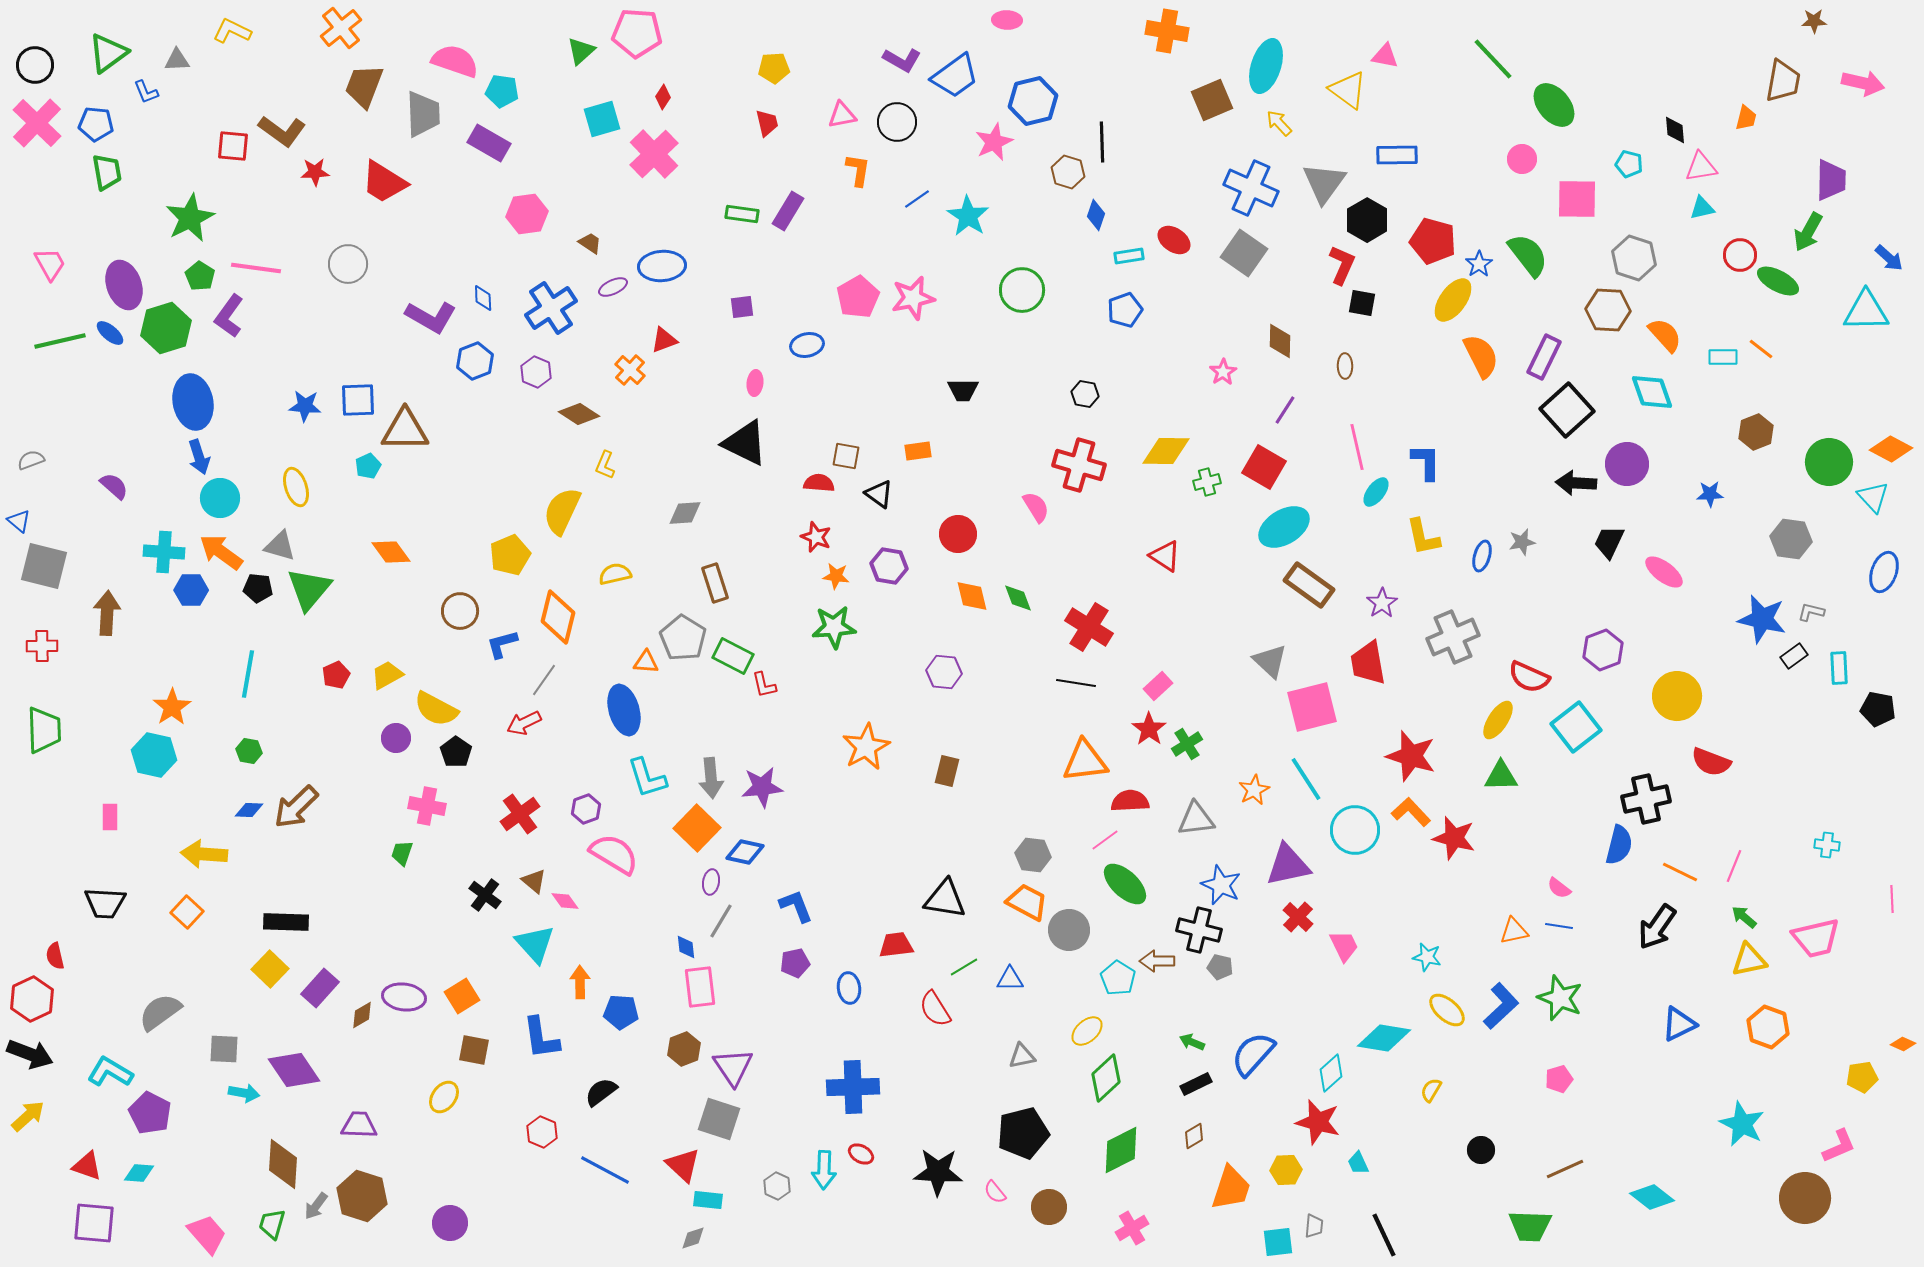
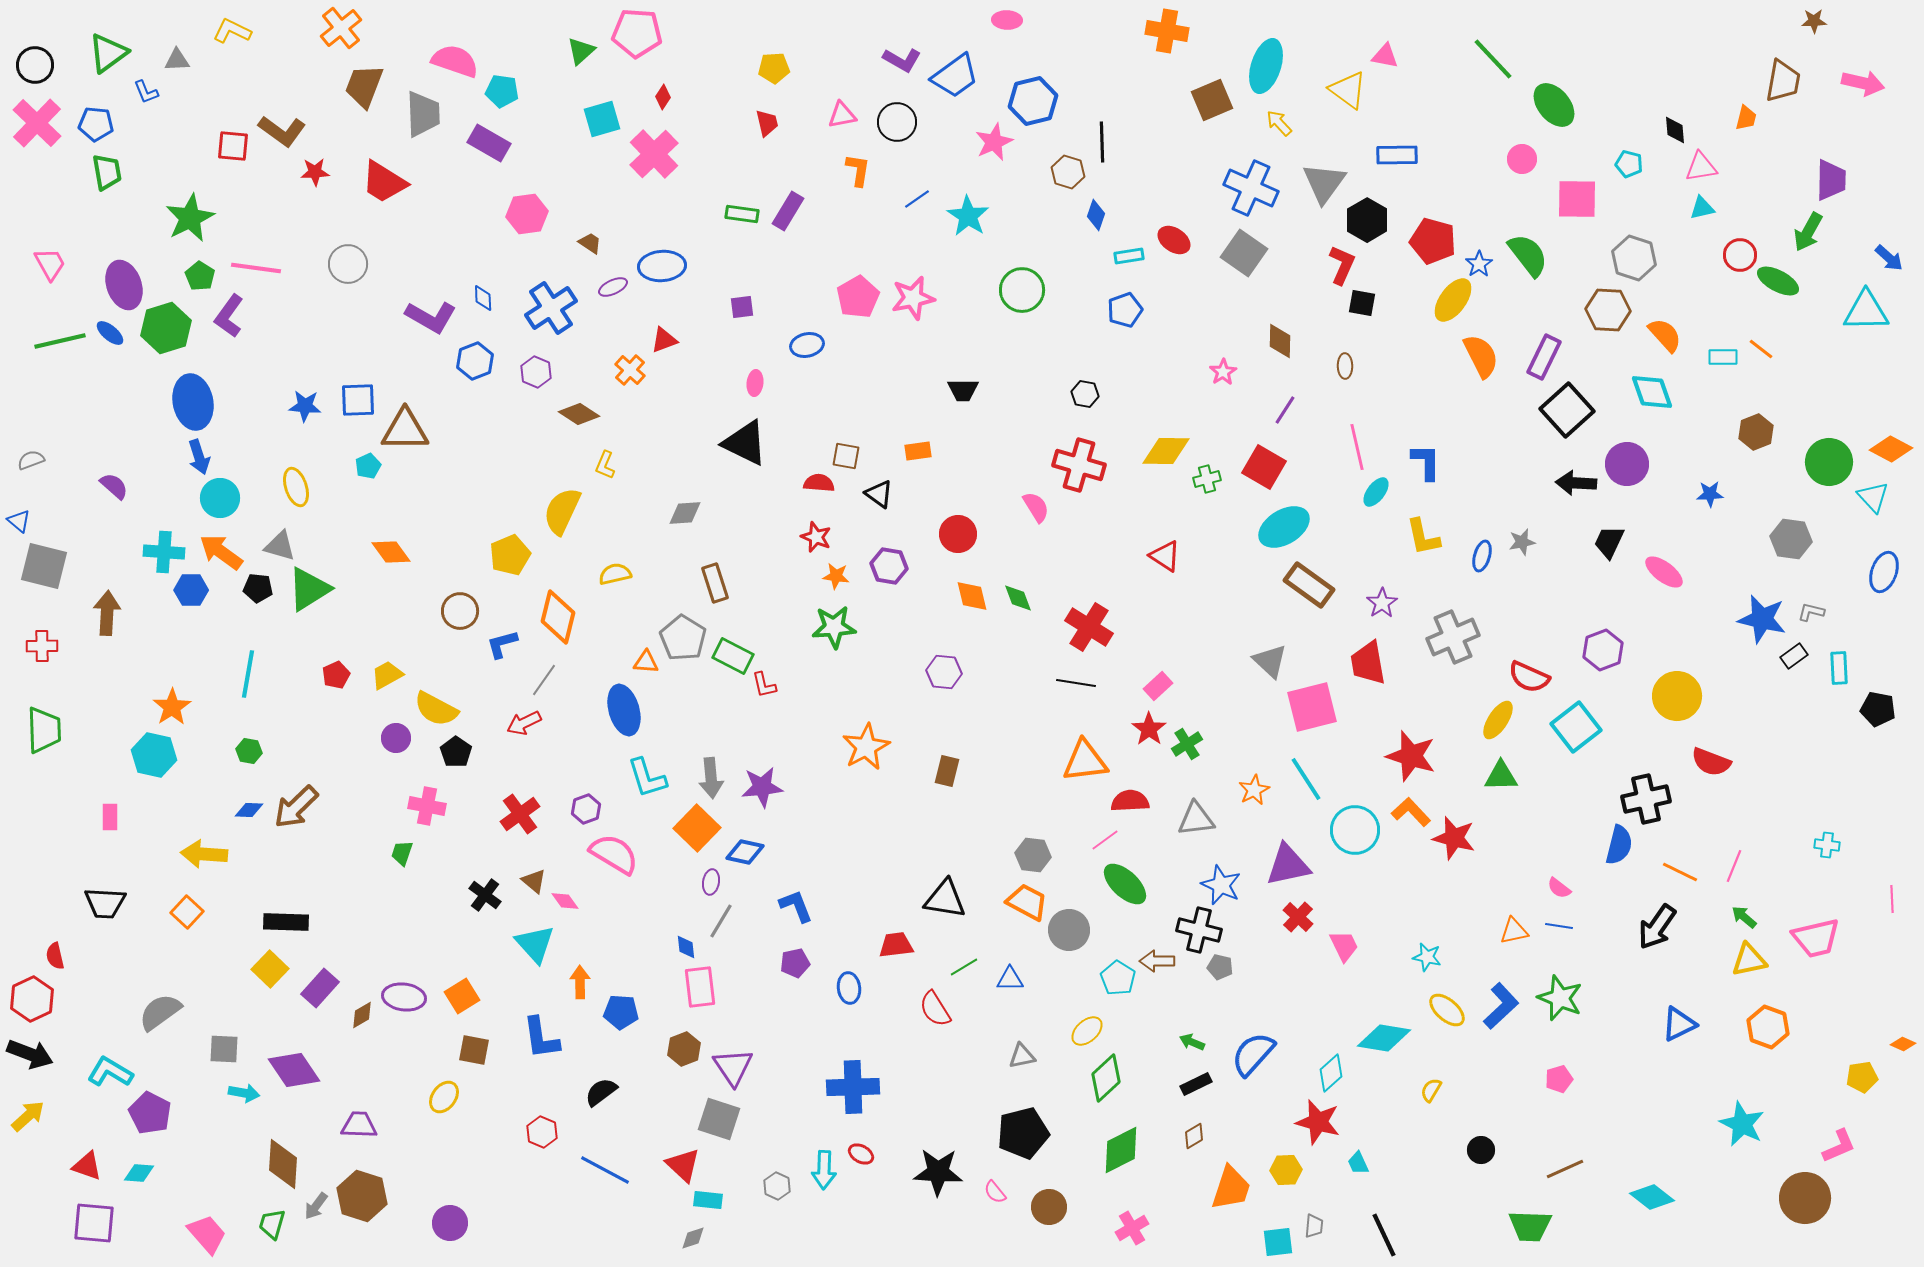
green cross at (1207, 482): moved 3 px up
green triangle at (309, 589): rotated 18 degrees clockwise
